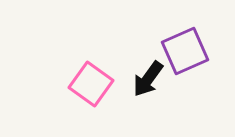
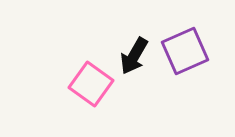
black arrow: moved 14 px left, 23 px up; rotated 6 degrees counterclockwise
